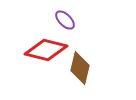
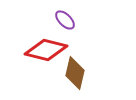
brown diamond: moved 5 px left, 5 px down
